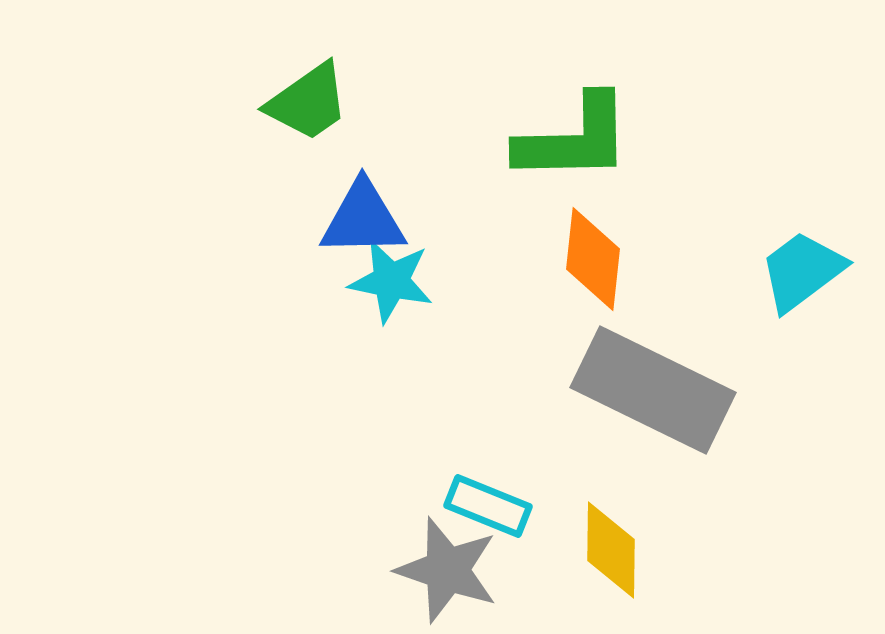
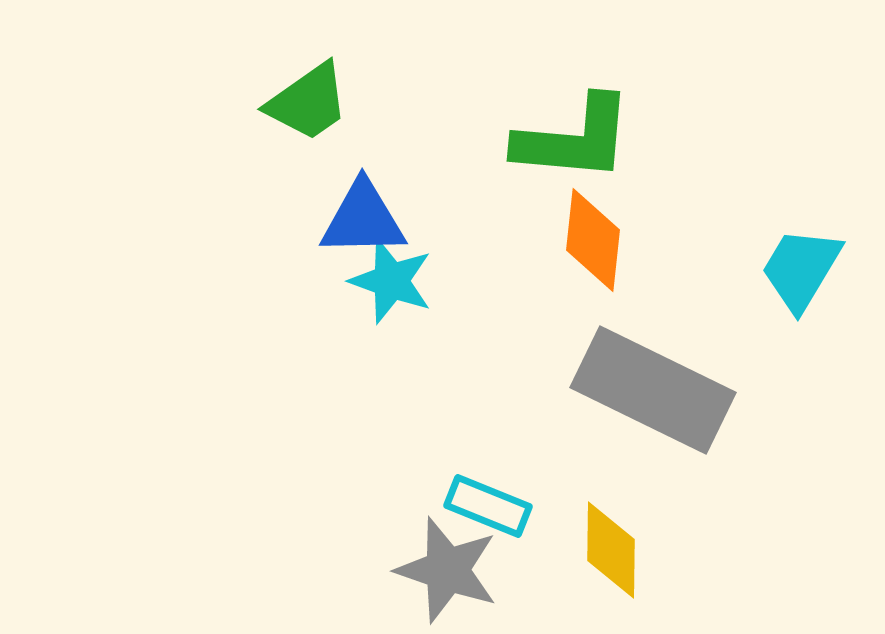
green L-shape: rotated 6 degrees clockwise
orange diamond: moved 19 px up
cyan trapezoid: moved 1 px left, 2 px up; rotated 22 degrees counterclockwise
cyan star: rotated 8 degrees clockwise
